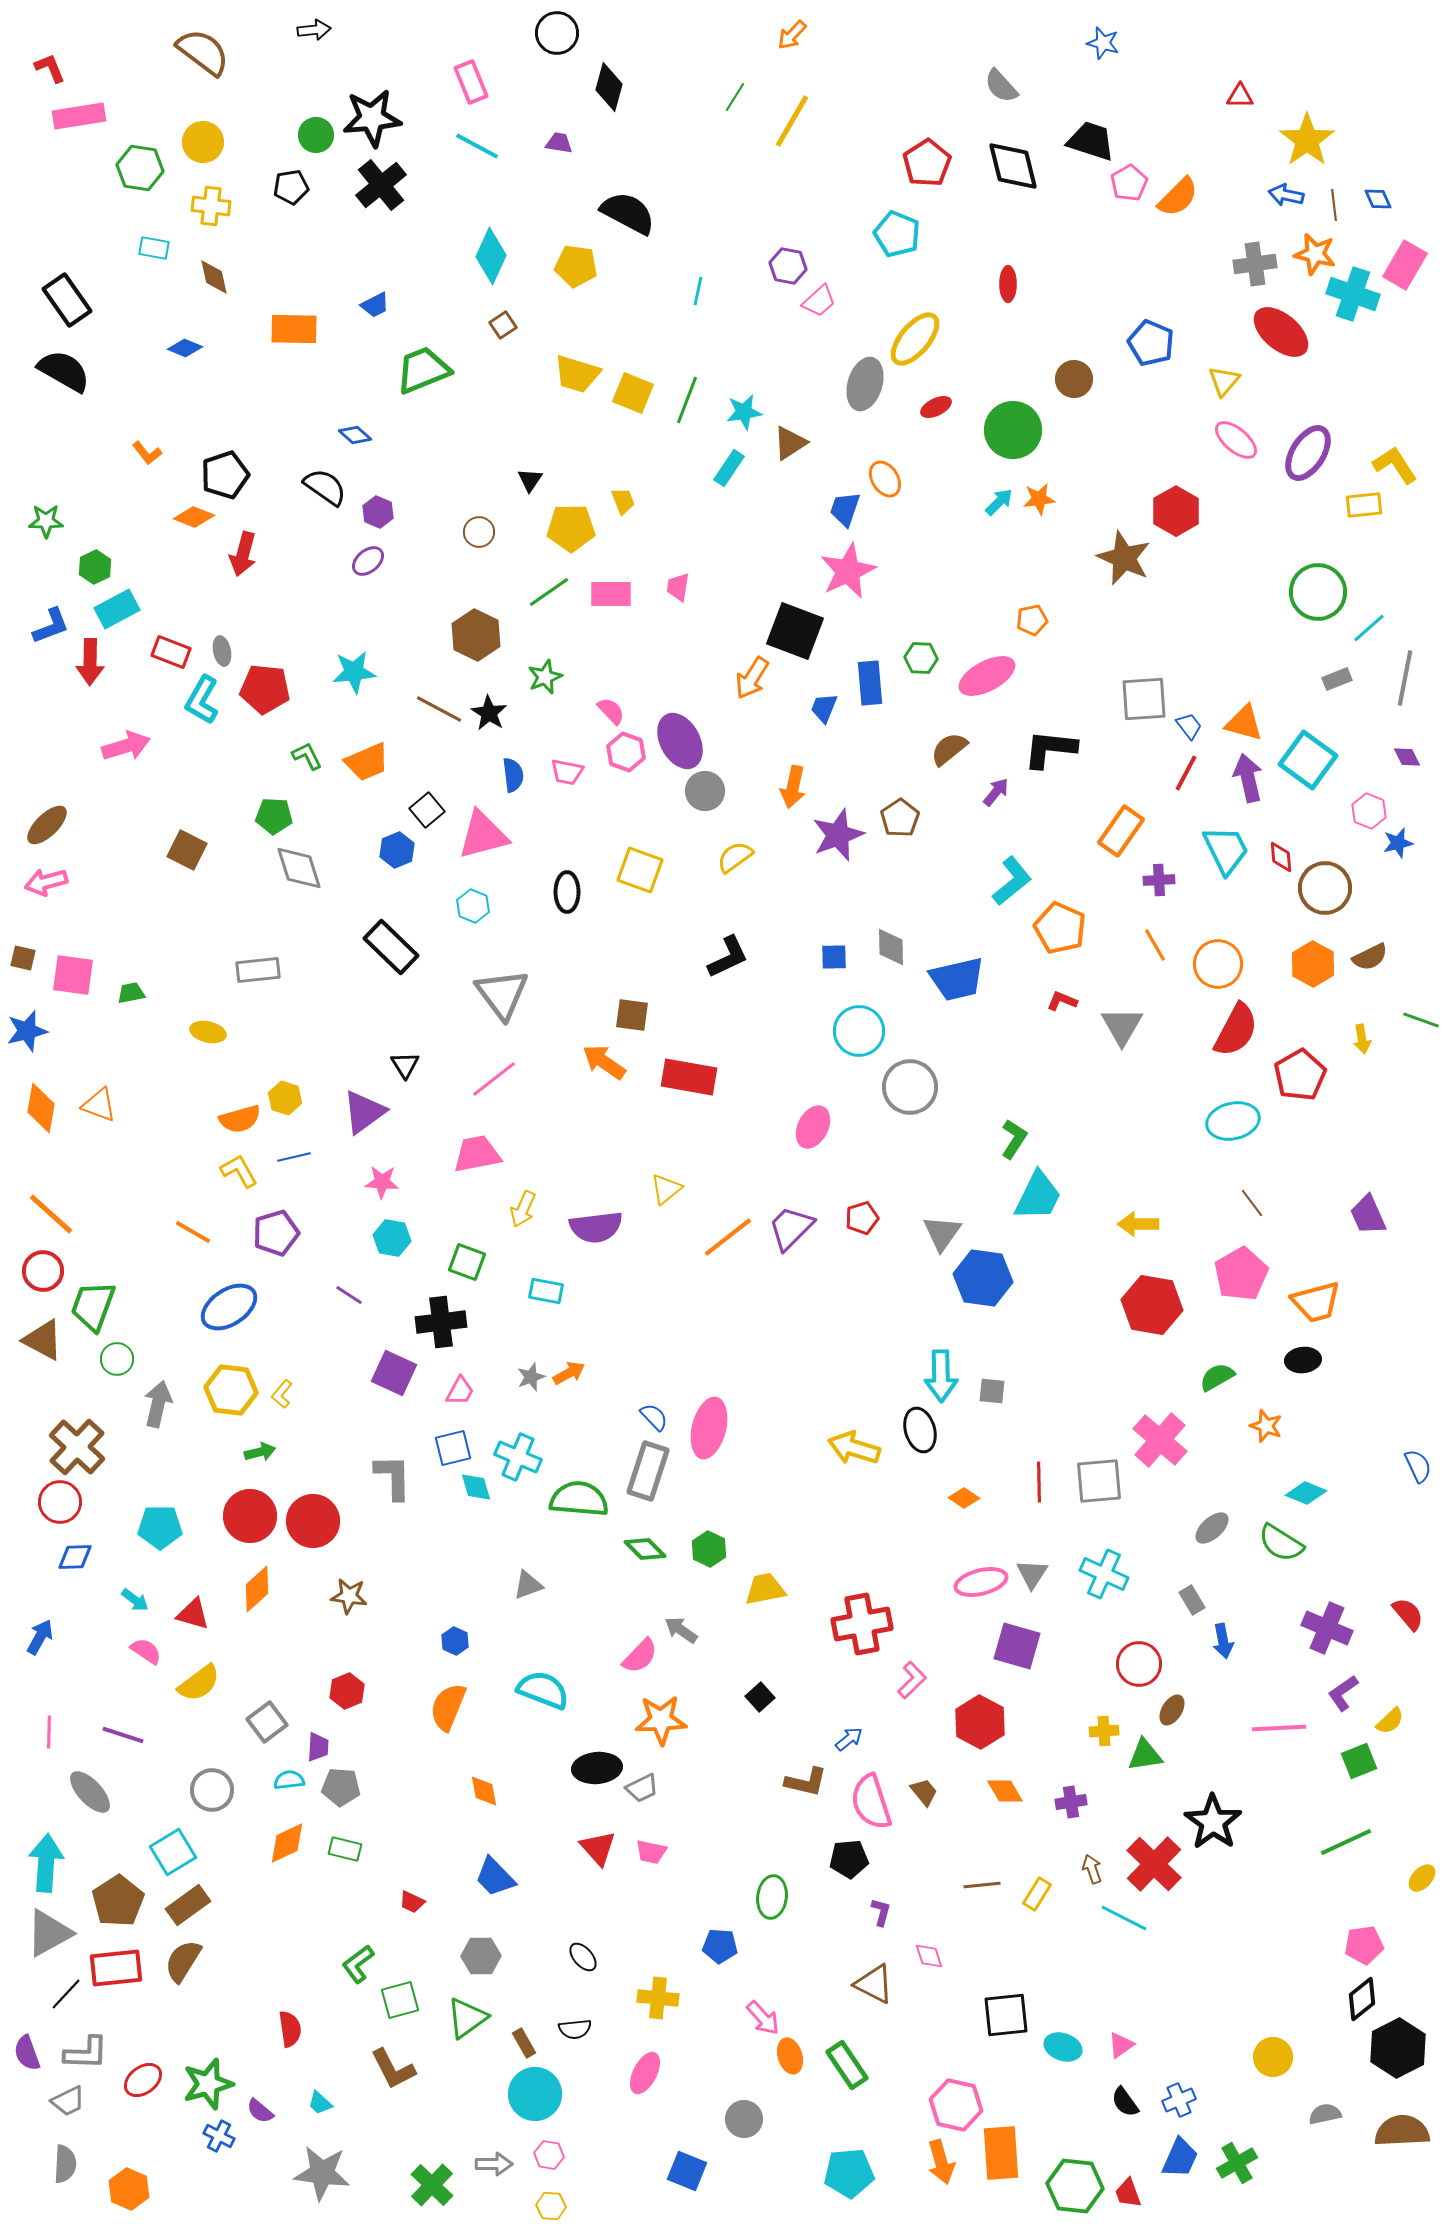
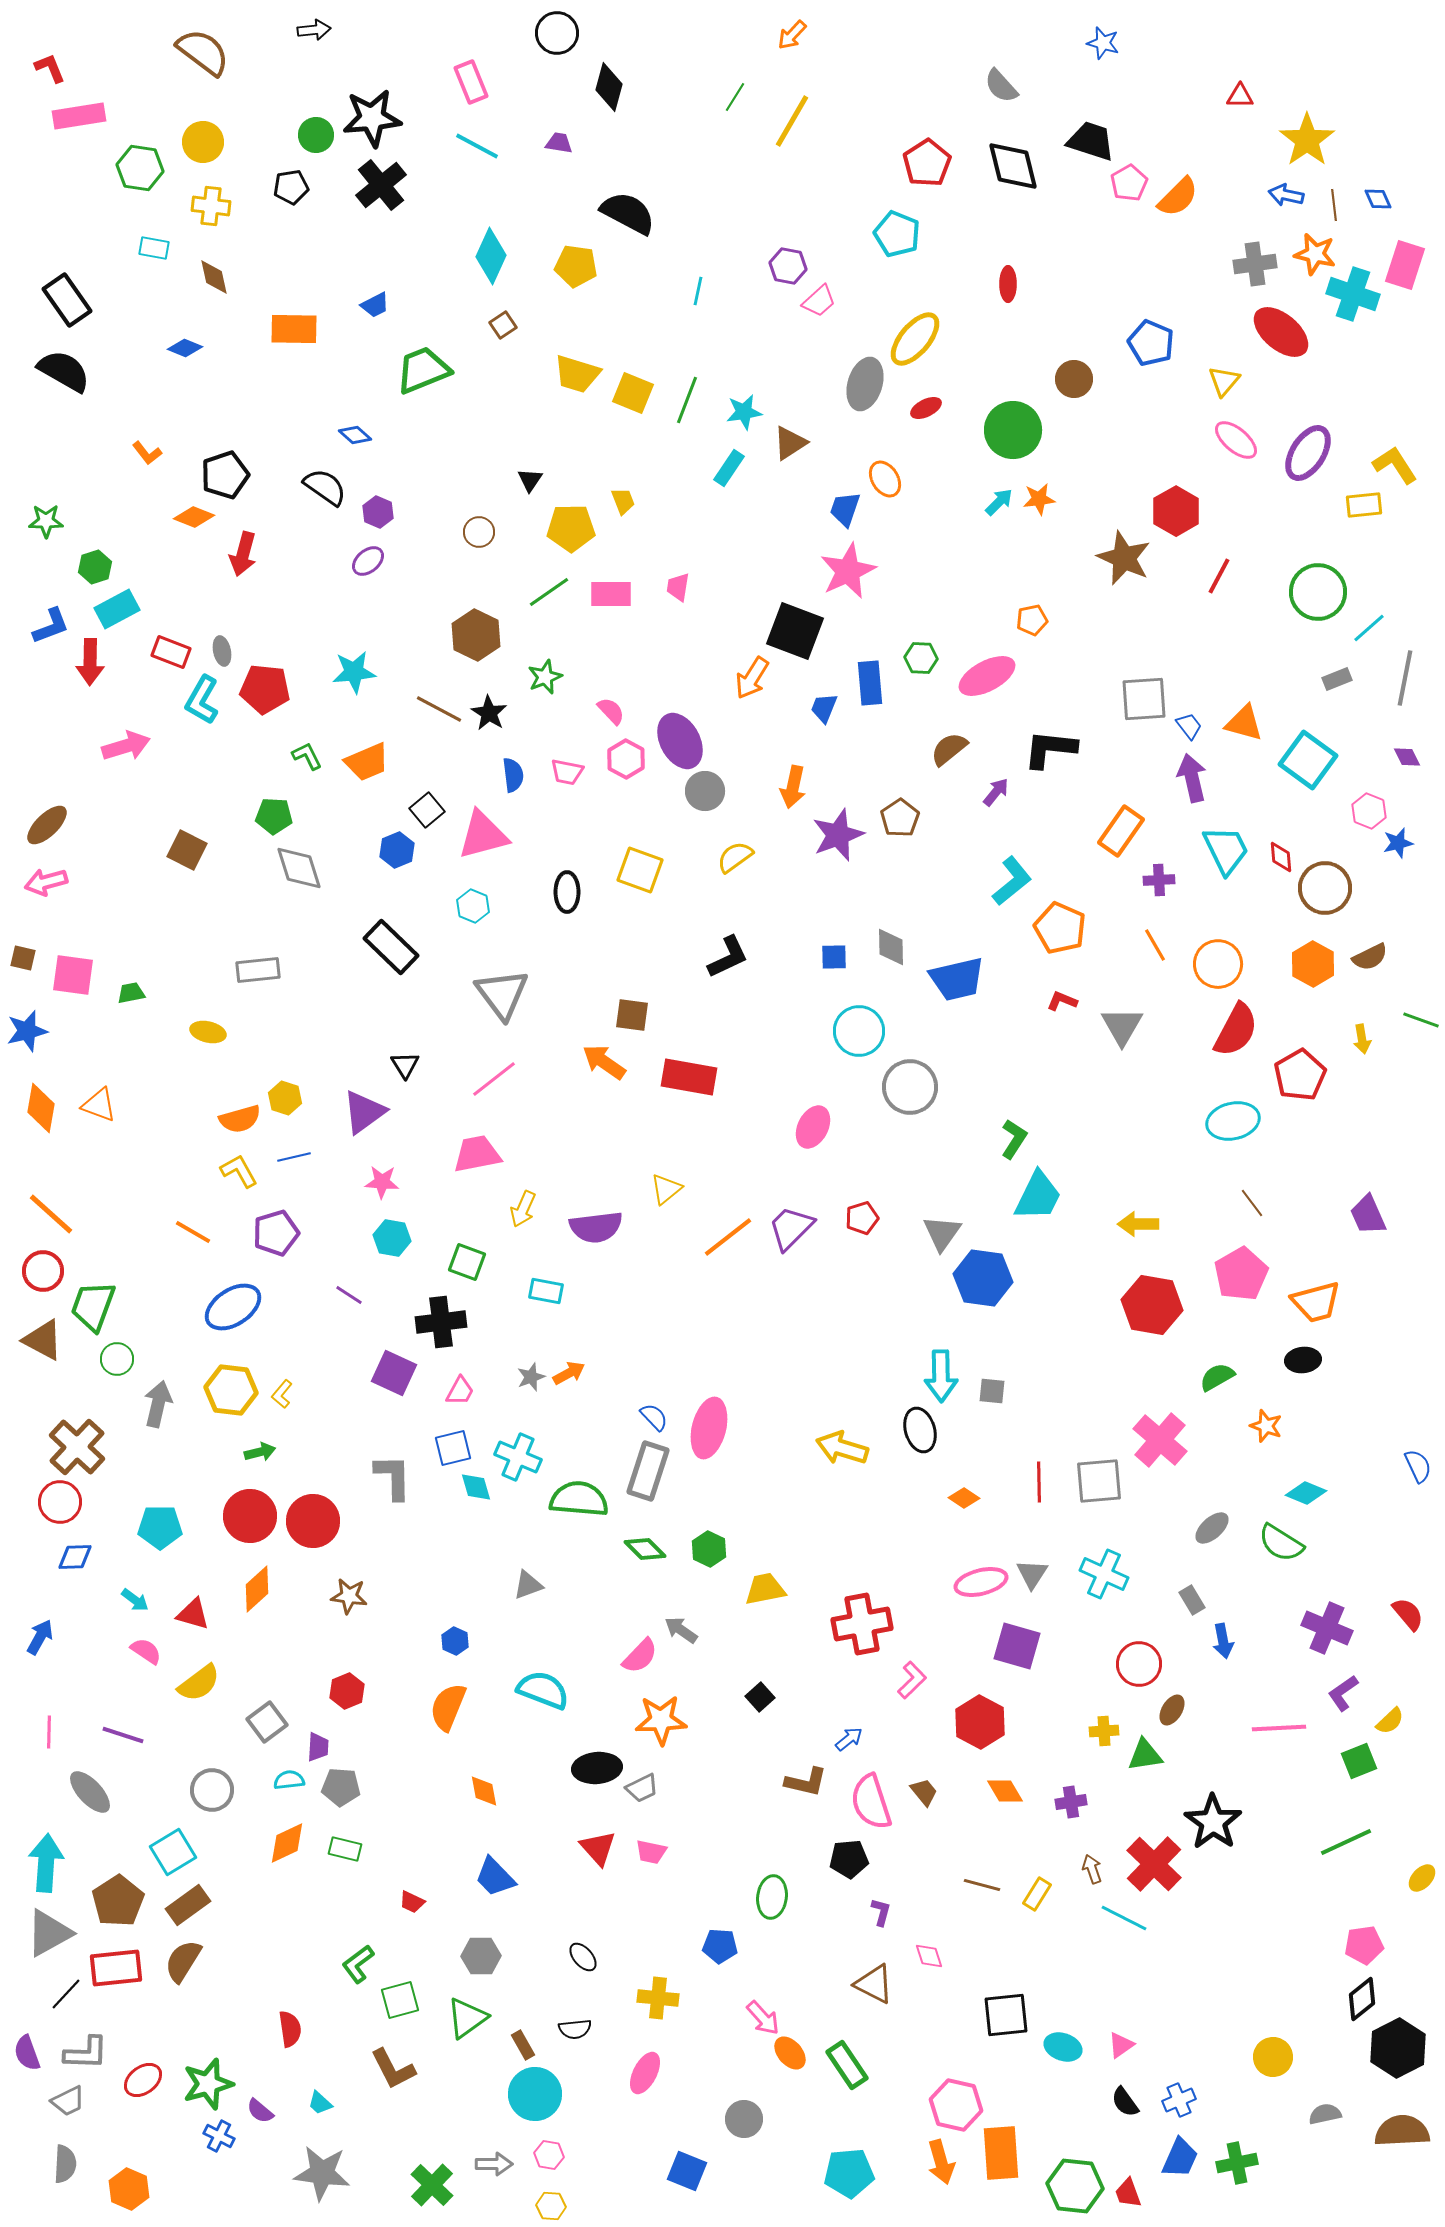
pink rectangle at (1405, 265): rotated 12 degrees counterclockwise
red ellipse at (936, 407): moved 10 px left, 1 px down
green hexagon at (95, 567): rotated 8 degrees clockwise
pink hexagon at (626, 752): moved 7 px down; rotated 9 degrees clockwise
red line at (1186, 773): moved 33 px right, 197 px up
purple arrow at (1248, 778): moved 56 px left
blue ellipse at (229, 1307): moved 4 px right
yellow arrow at (854, 1448): moved 12 px left
brown line at (982, 1885): rotated 21 degrees clockwise
brown rectangle at (524, 2043): moved 1 px left, 2 px down
orange ellipse at (790, 2056): moved 3 px up; rotated 24 degrees counterclockwise
green cross at (1237, 2163): rotated 18 degrees clockwise
